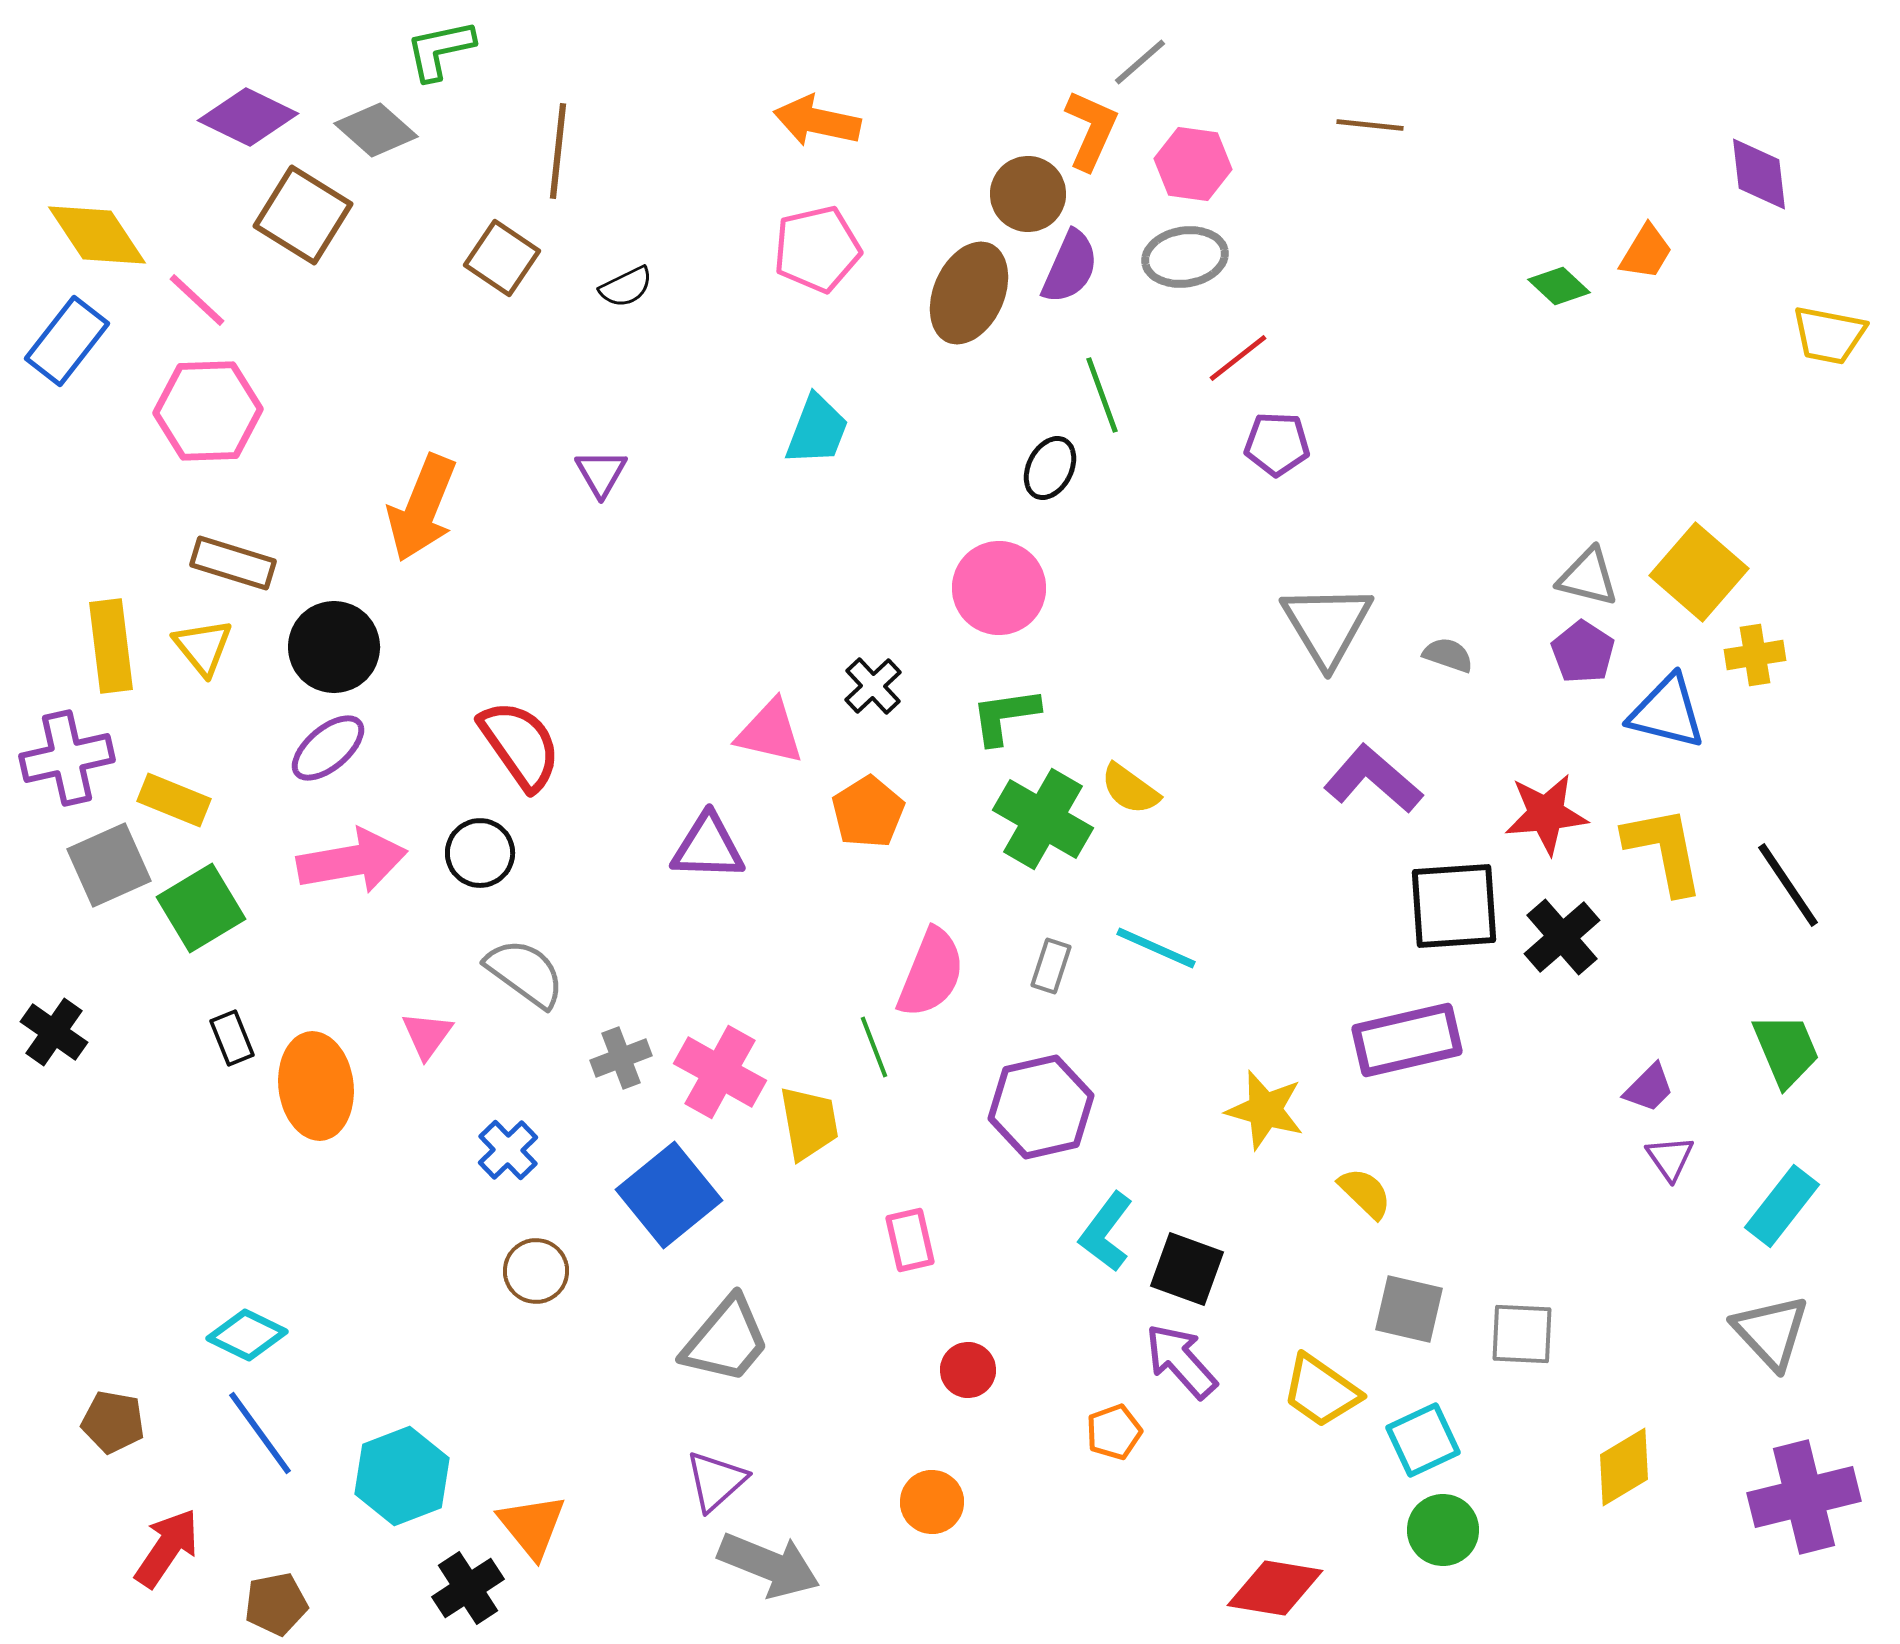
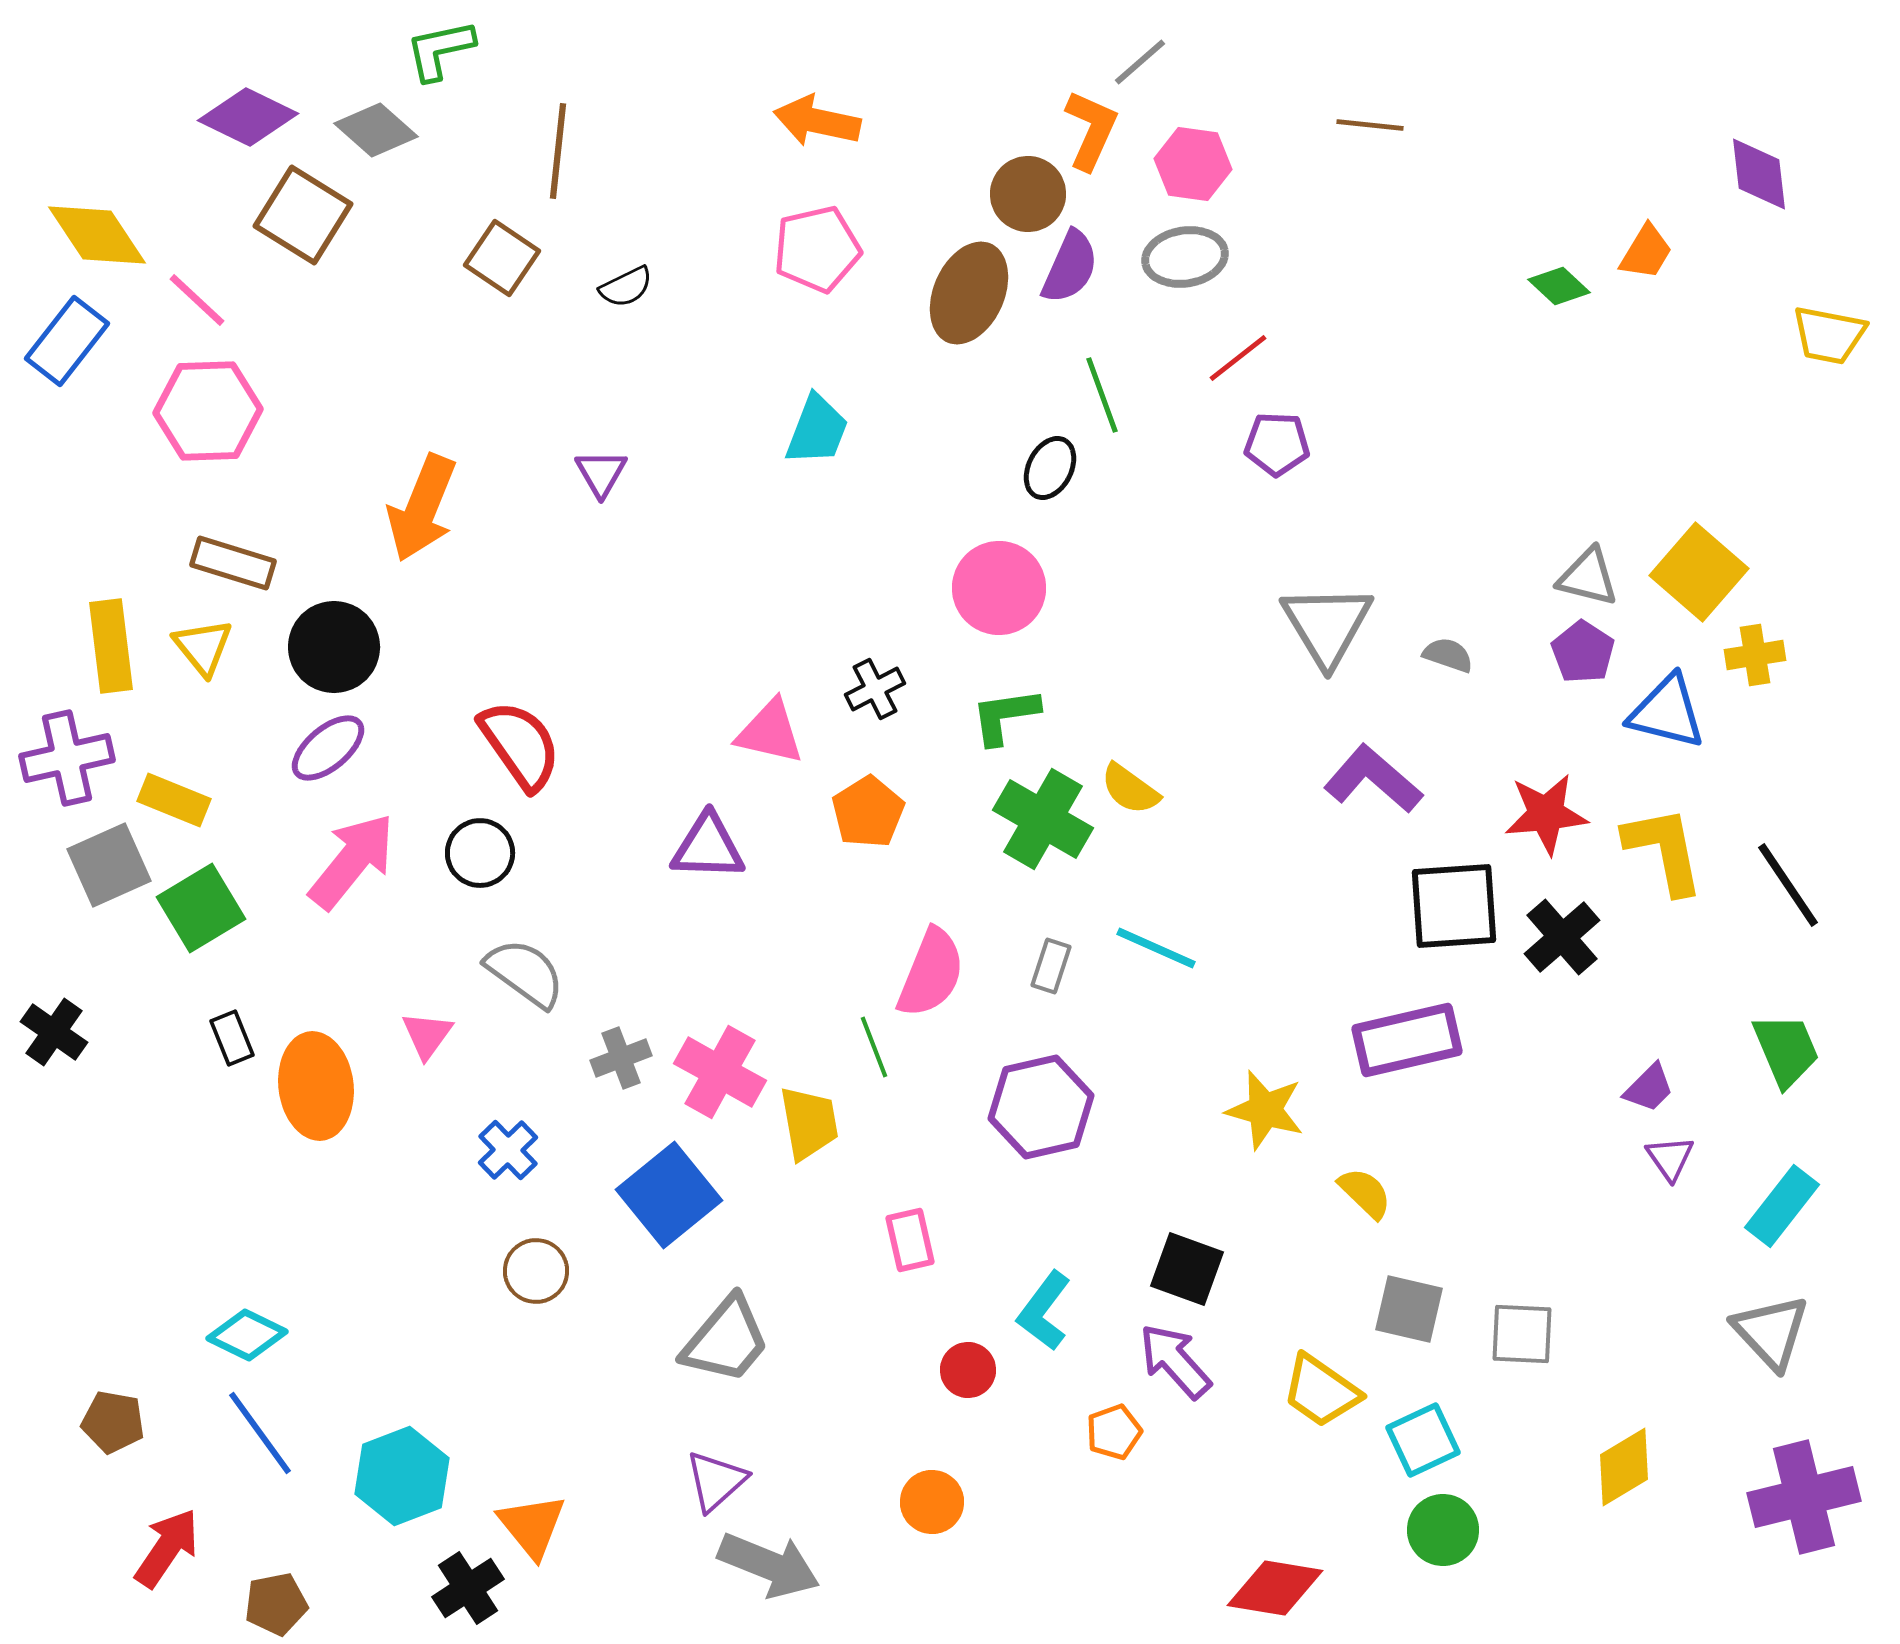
black cross at (873, 686): moved 2 px right, 3 px down; rotated 16 degrees clockwise
pink arrow at (352, 861): rotated 41 degrees counterclockwise
cyan L-shape at (1106, 1232): moved 62 px left, 79 px down
purple arrow at (1181, 1361): moved 6 px left
